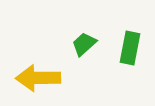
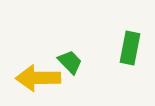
green trapezoid: moved 14 px left, 18 px down; rotated 88 degrees clockwise
